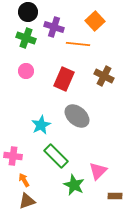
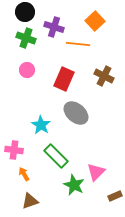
black circle: moved 3 px left
pink circle: moved 1 px right, 1 px up
gray ellipse: moved 1 px left, 3 px up
cyan star: rotated 12 degrees counterclockwise
pink cross: moved 1 px right, 6 px up
pink triangle: moved 2 px left, 1 px down
orange arrow: moved 6 px up
brown rectangle: rotated 24 degrees counterclockwise
brown triangle: moved 3 px right
